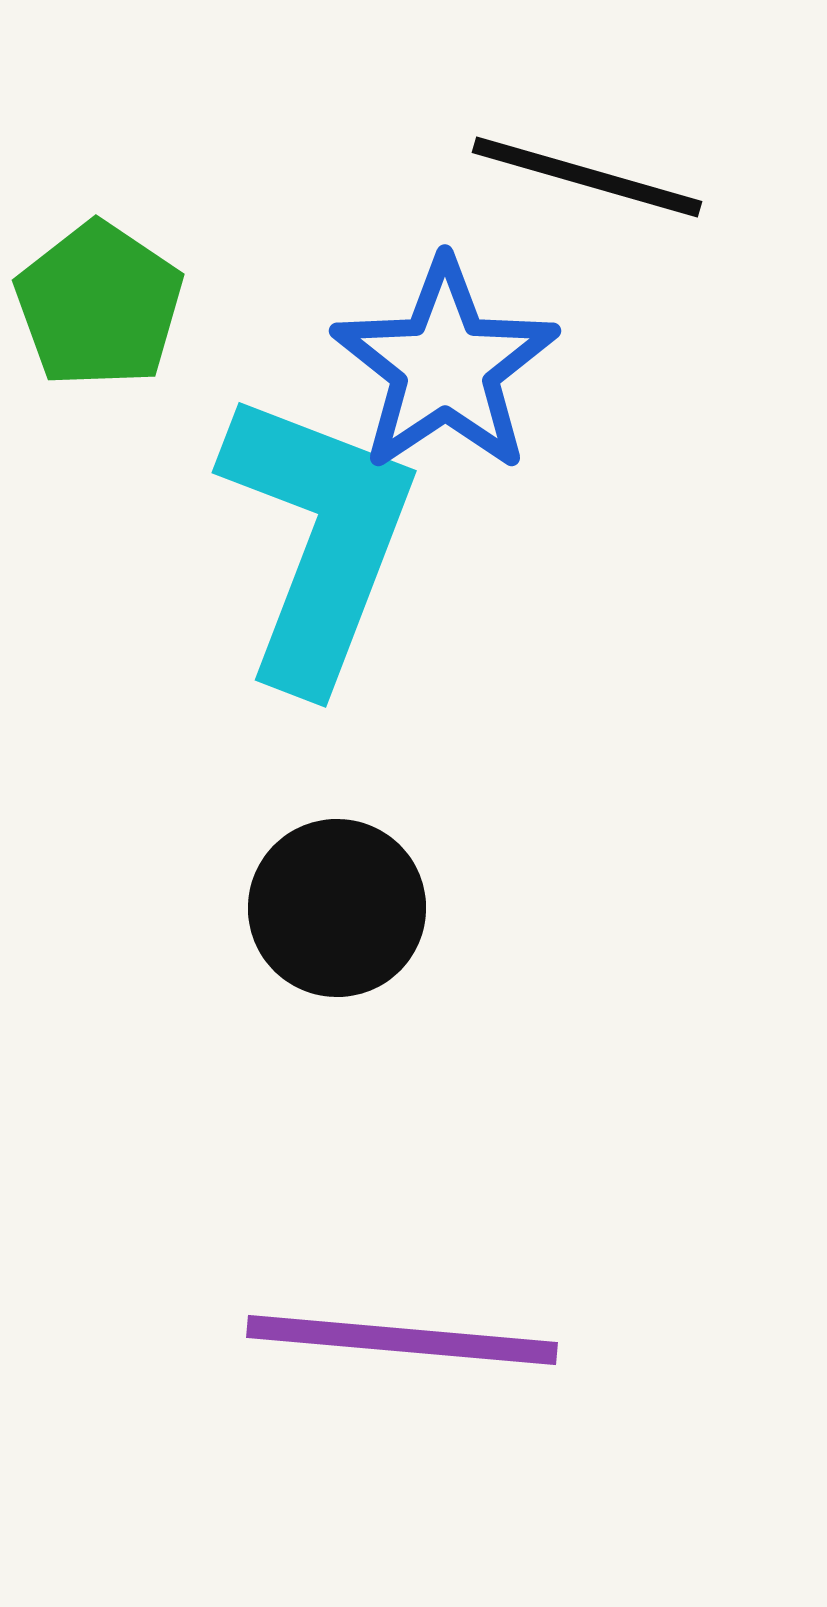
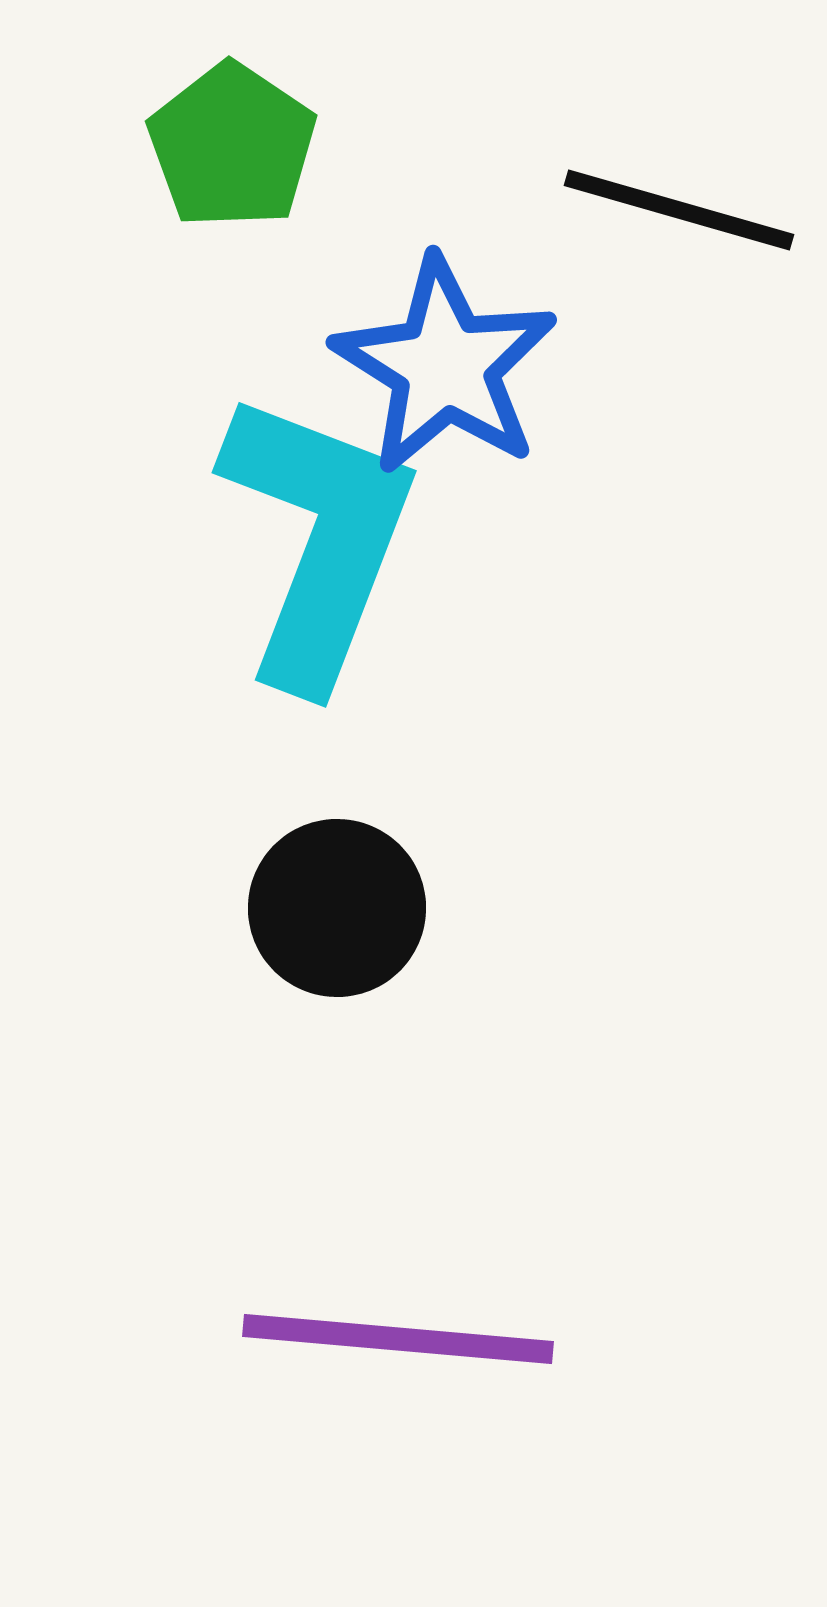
black line: moved 92 px right, 33 px down
green pentagon: moved 133 px right, 159 px up
blue star: rotated 6 degrees counterclockwise
purple line: moved 4 px left, 1 px up
